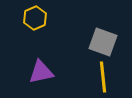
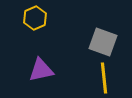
purple triangle: moved 2 px up
yellow line: moved 1 px right, 1 px down
